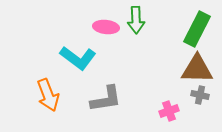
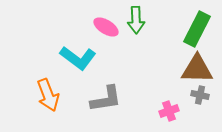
pink ellipse: rotated 25 degrees clockwise
